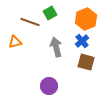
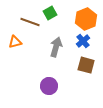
blue cross: moved 1 px right
gray arrow: rotated 30 degrees clockwise
brown square: moved 3 px down
